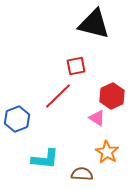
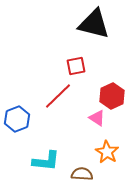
cyan L-shape: moved 1 px right, 2 px down
